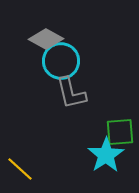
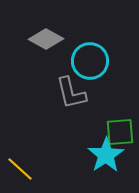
cyan circle: moved 29 px right
